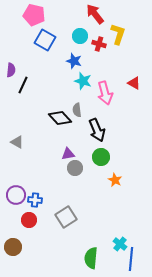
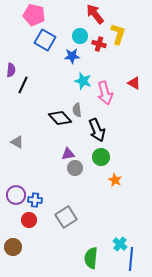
blue star: moved 2 px left, 5 px up; rotated 21 degrees counterclockwise
